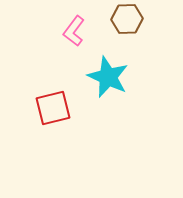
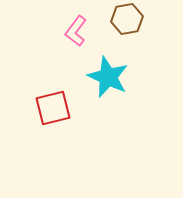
brown hexagon: rotated 8 degrees counterclockwise
pink L-shape: moved 2 px right
